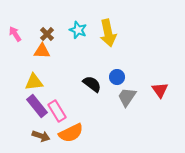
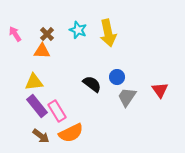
brown arrow: rotated 18 degrees clockwise
